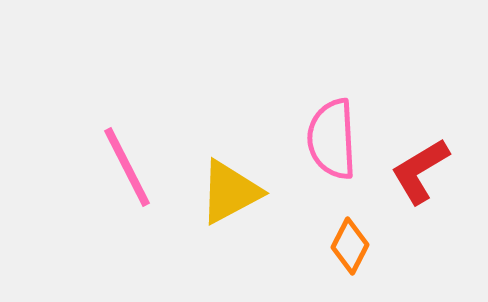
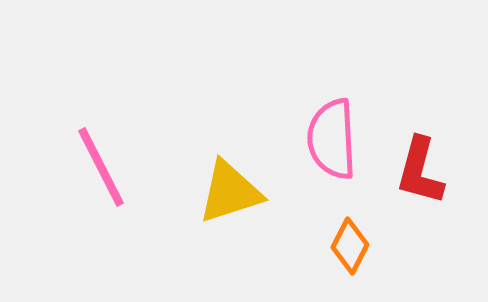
pink line: moved 26 px left
red L-shape: rotated 44 degrees counterclockwise
yellow triangle: rotated 10 degrees clockwise
